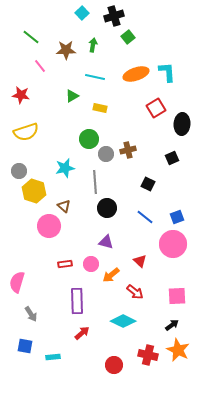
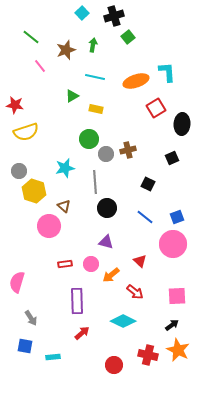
brown star at (66, 50): rotated 18 degrees counterclockwise
orange ellipse at (136, 74): moved 7 px down
red star at (21, 95): moved 6 px left, 10 px down
yellow rectangle at (100, 108): moved 4 px left, 1 px down
gray arrow at (31, 314): moved 4 px down
